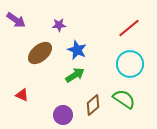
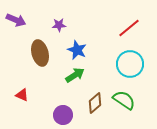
purple arrow: rotated 12 degrees counterclockwise
brown ellipse: rotated 65 degrees counterclockwise
green semicircle: moved 1 px down
brown diamond: moved 2 px right, 2 px up
